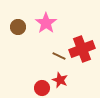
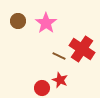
brown circle: moved 6 px up
red cross: rotated 35 degrees counterclockwise
